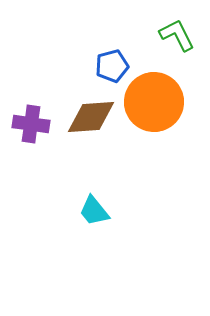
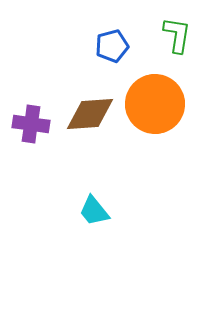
green L-shape: rotated 36 degrees clockwise
blue pentagon: moved 20 px up
orange circle: moved 1 px right, 2 px down
brown diamond: moved 1 px left, 3 px up
